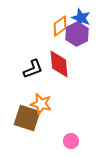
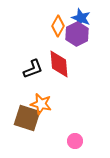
orange diamond: moved 2 px left; rotated 25 degrees counterclockwise
pink circle: moved 4 px right
